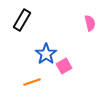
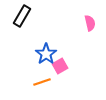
black rectangle: moved 4 px up
pink square: moved 4 px left
orange line: moved 10 px right
